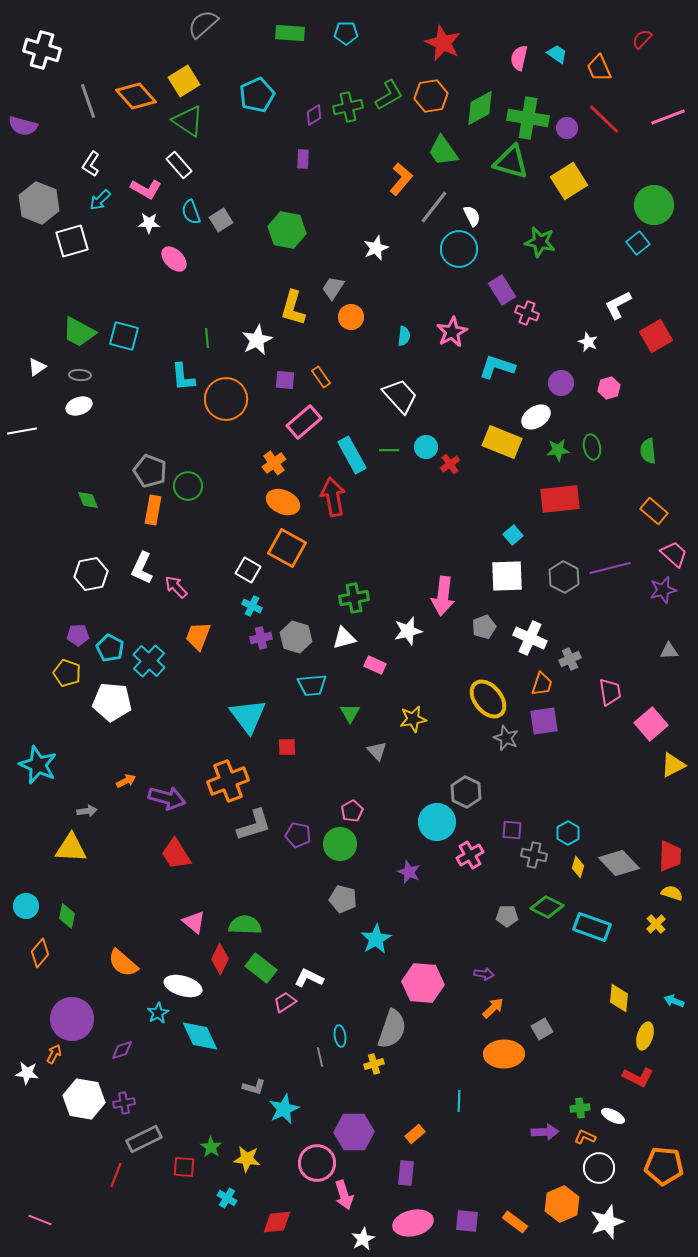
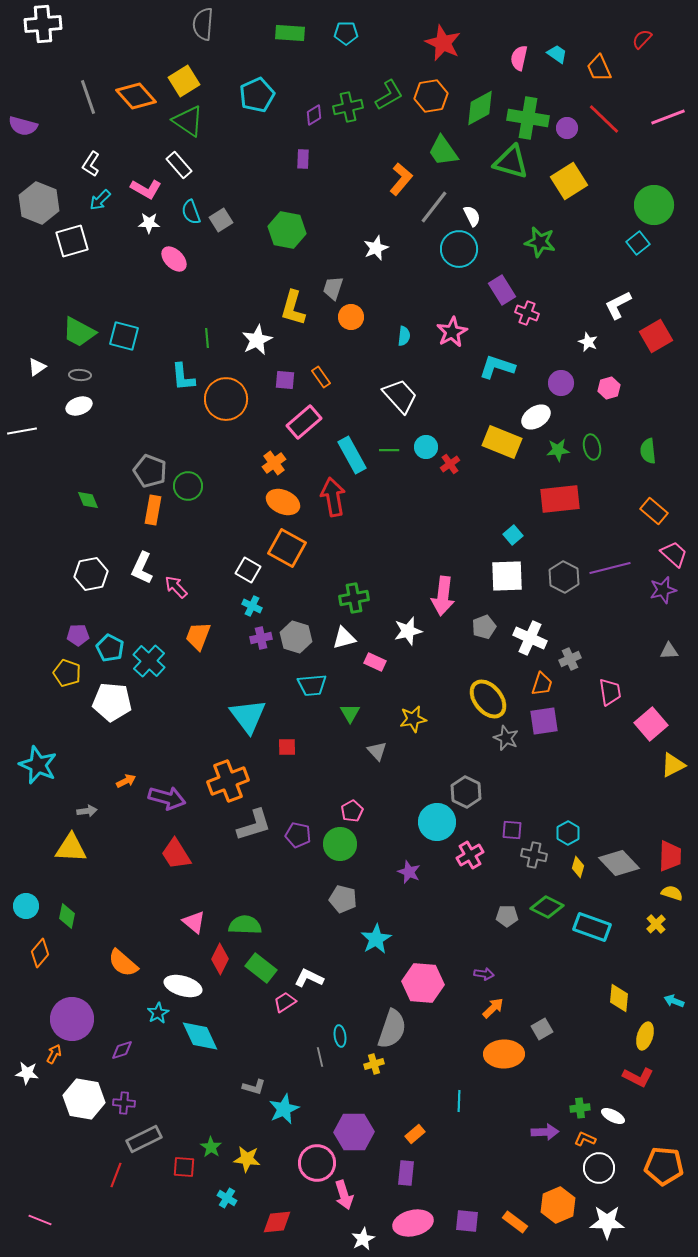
gray semicircle at (203, 24): rotated 44 degrees counterclockwise
white cross at (42, 50): moved 1 px right, 26 px up; rotated 21 degrees counterclockwise
gray line at (88, 101): moved 4 px up
gray trapezoid at (333, 288): rotated 15 degrees counterclockwise
pink rectangle at (375, 665): moved 3 px up
purple cross at (124, 1103): rotated 15 degrees clockwise
orange L-shape at (585, 1137): moved 2 px down
orange hexagon at (562, 1204): moved 4 px left, 1 px down
white star at (607, 1222): rotated 20 degrees clockwise
